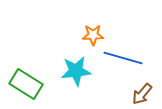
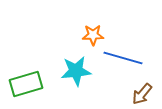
green rectangle: rotated 48 degrees counterclockwise
